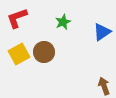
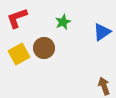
brown circle: moved 4 px up
